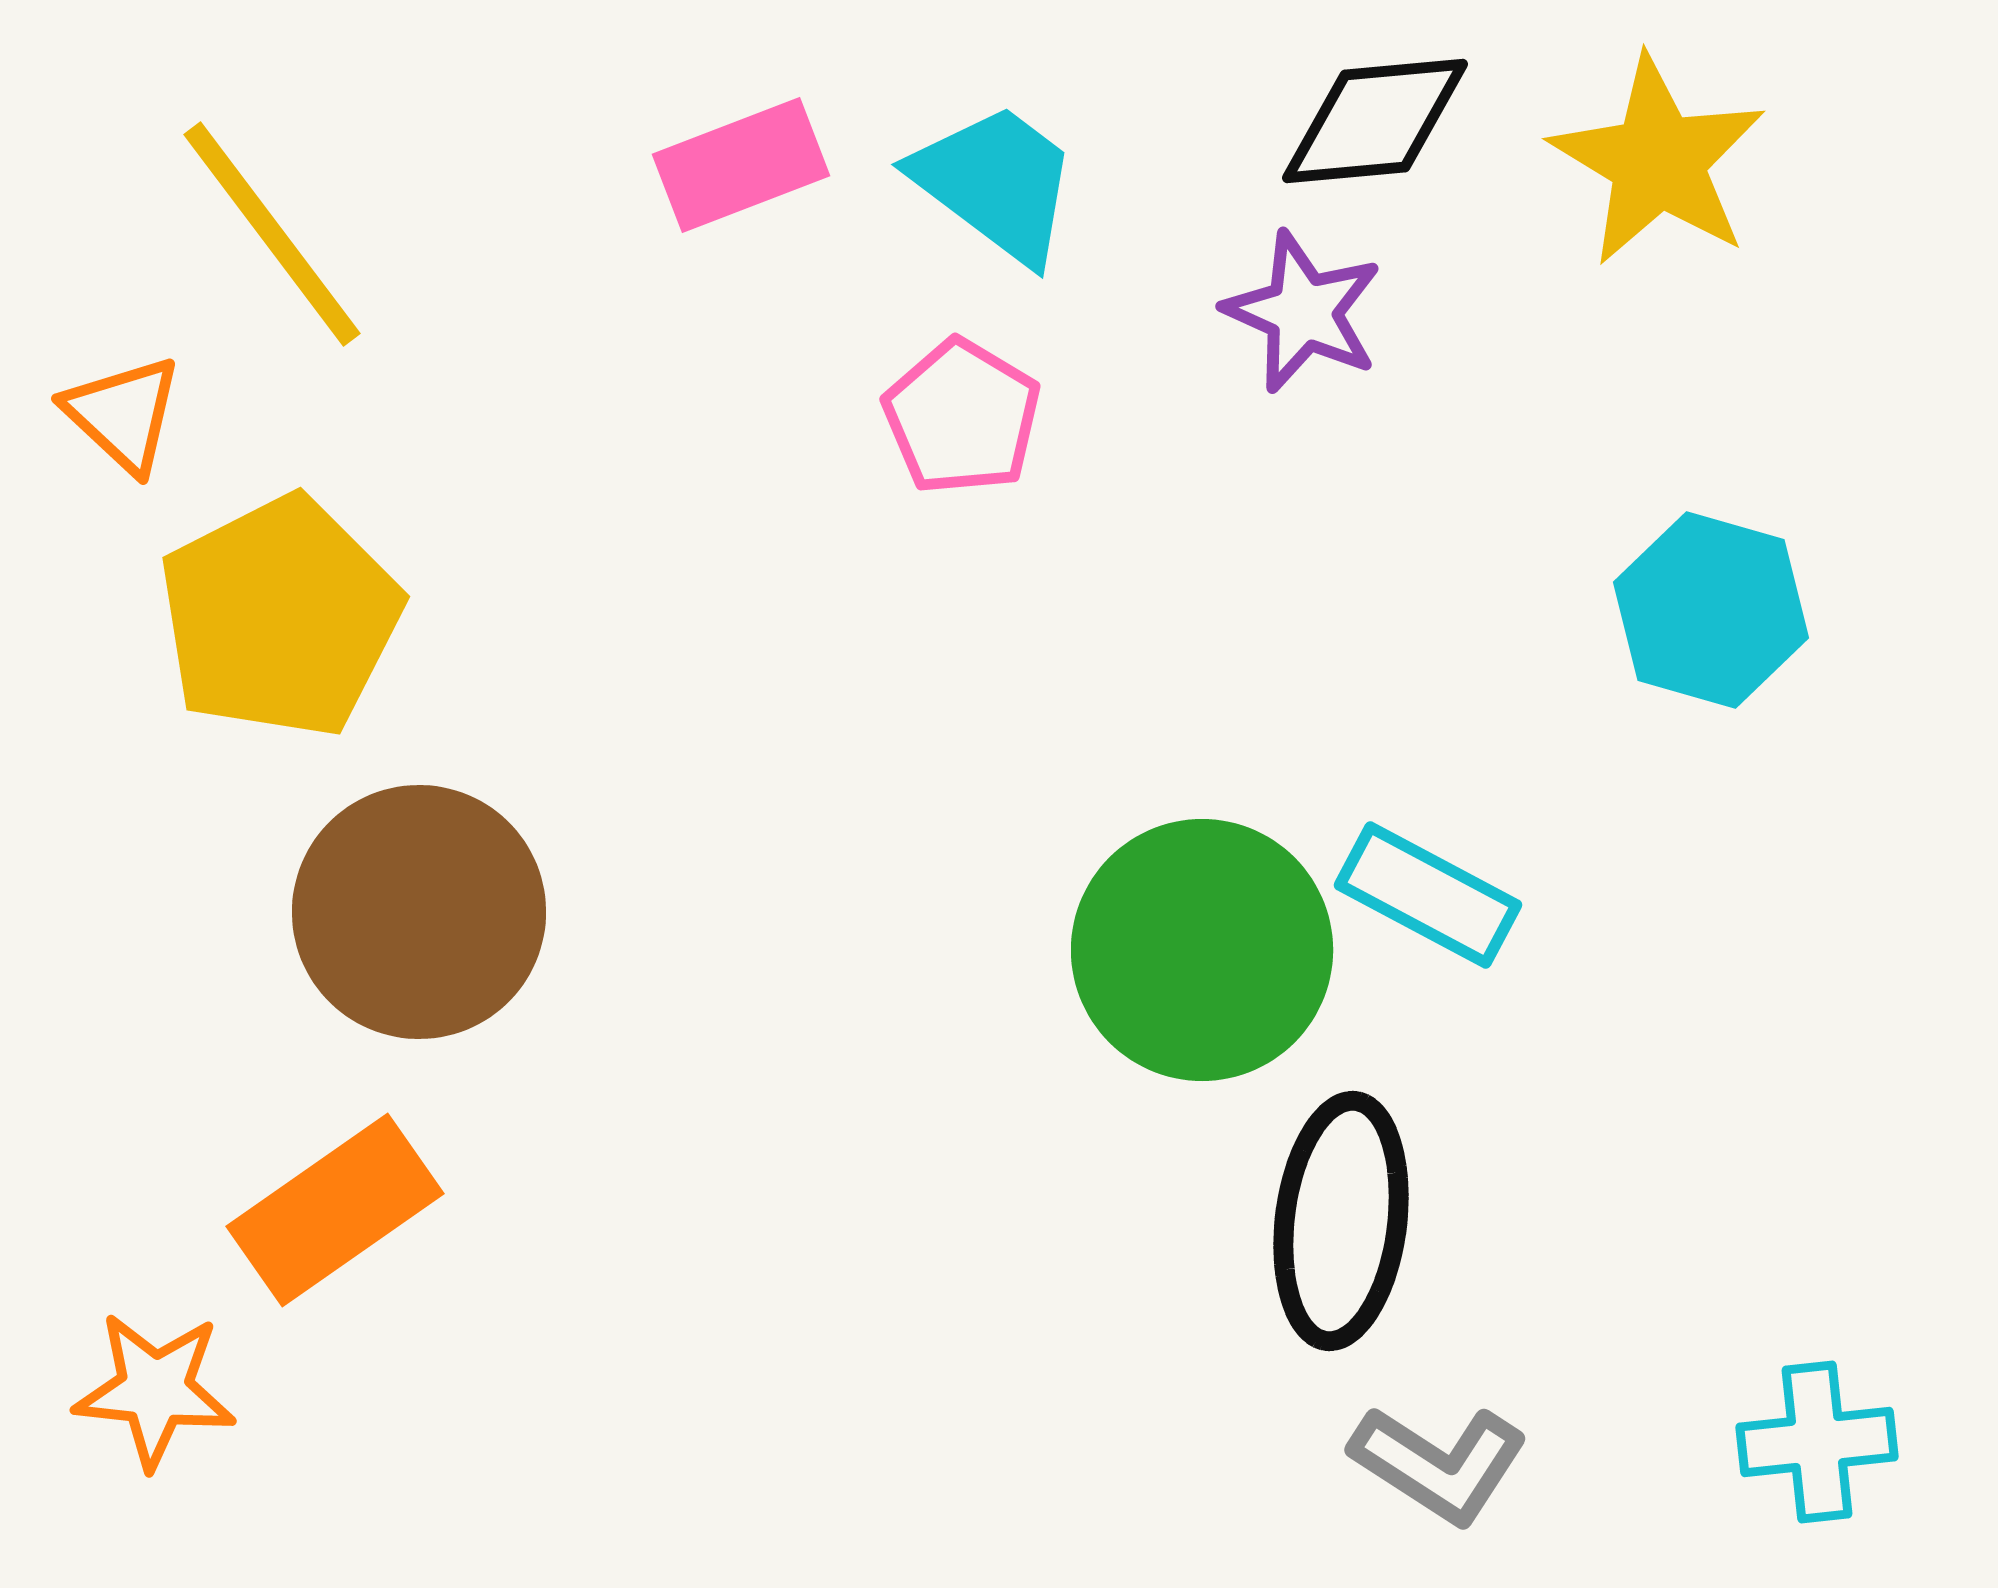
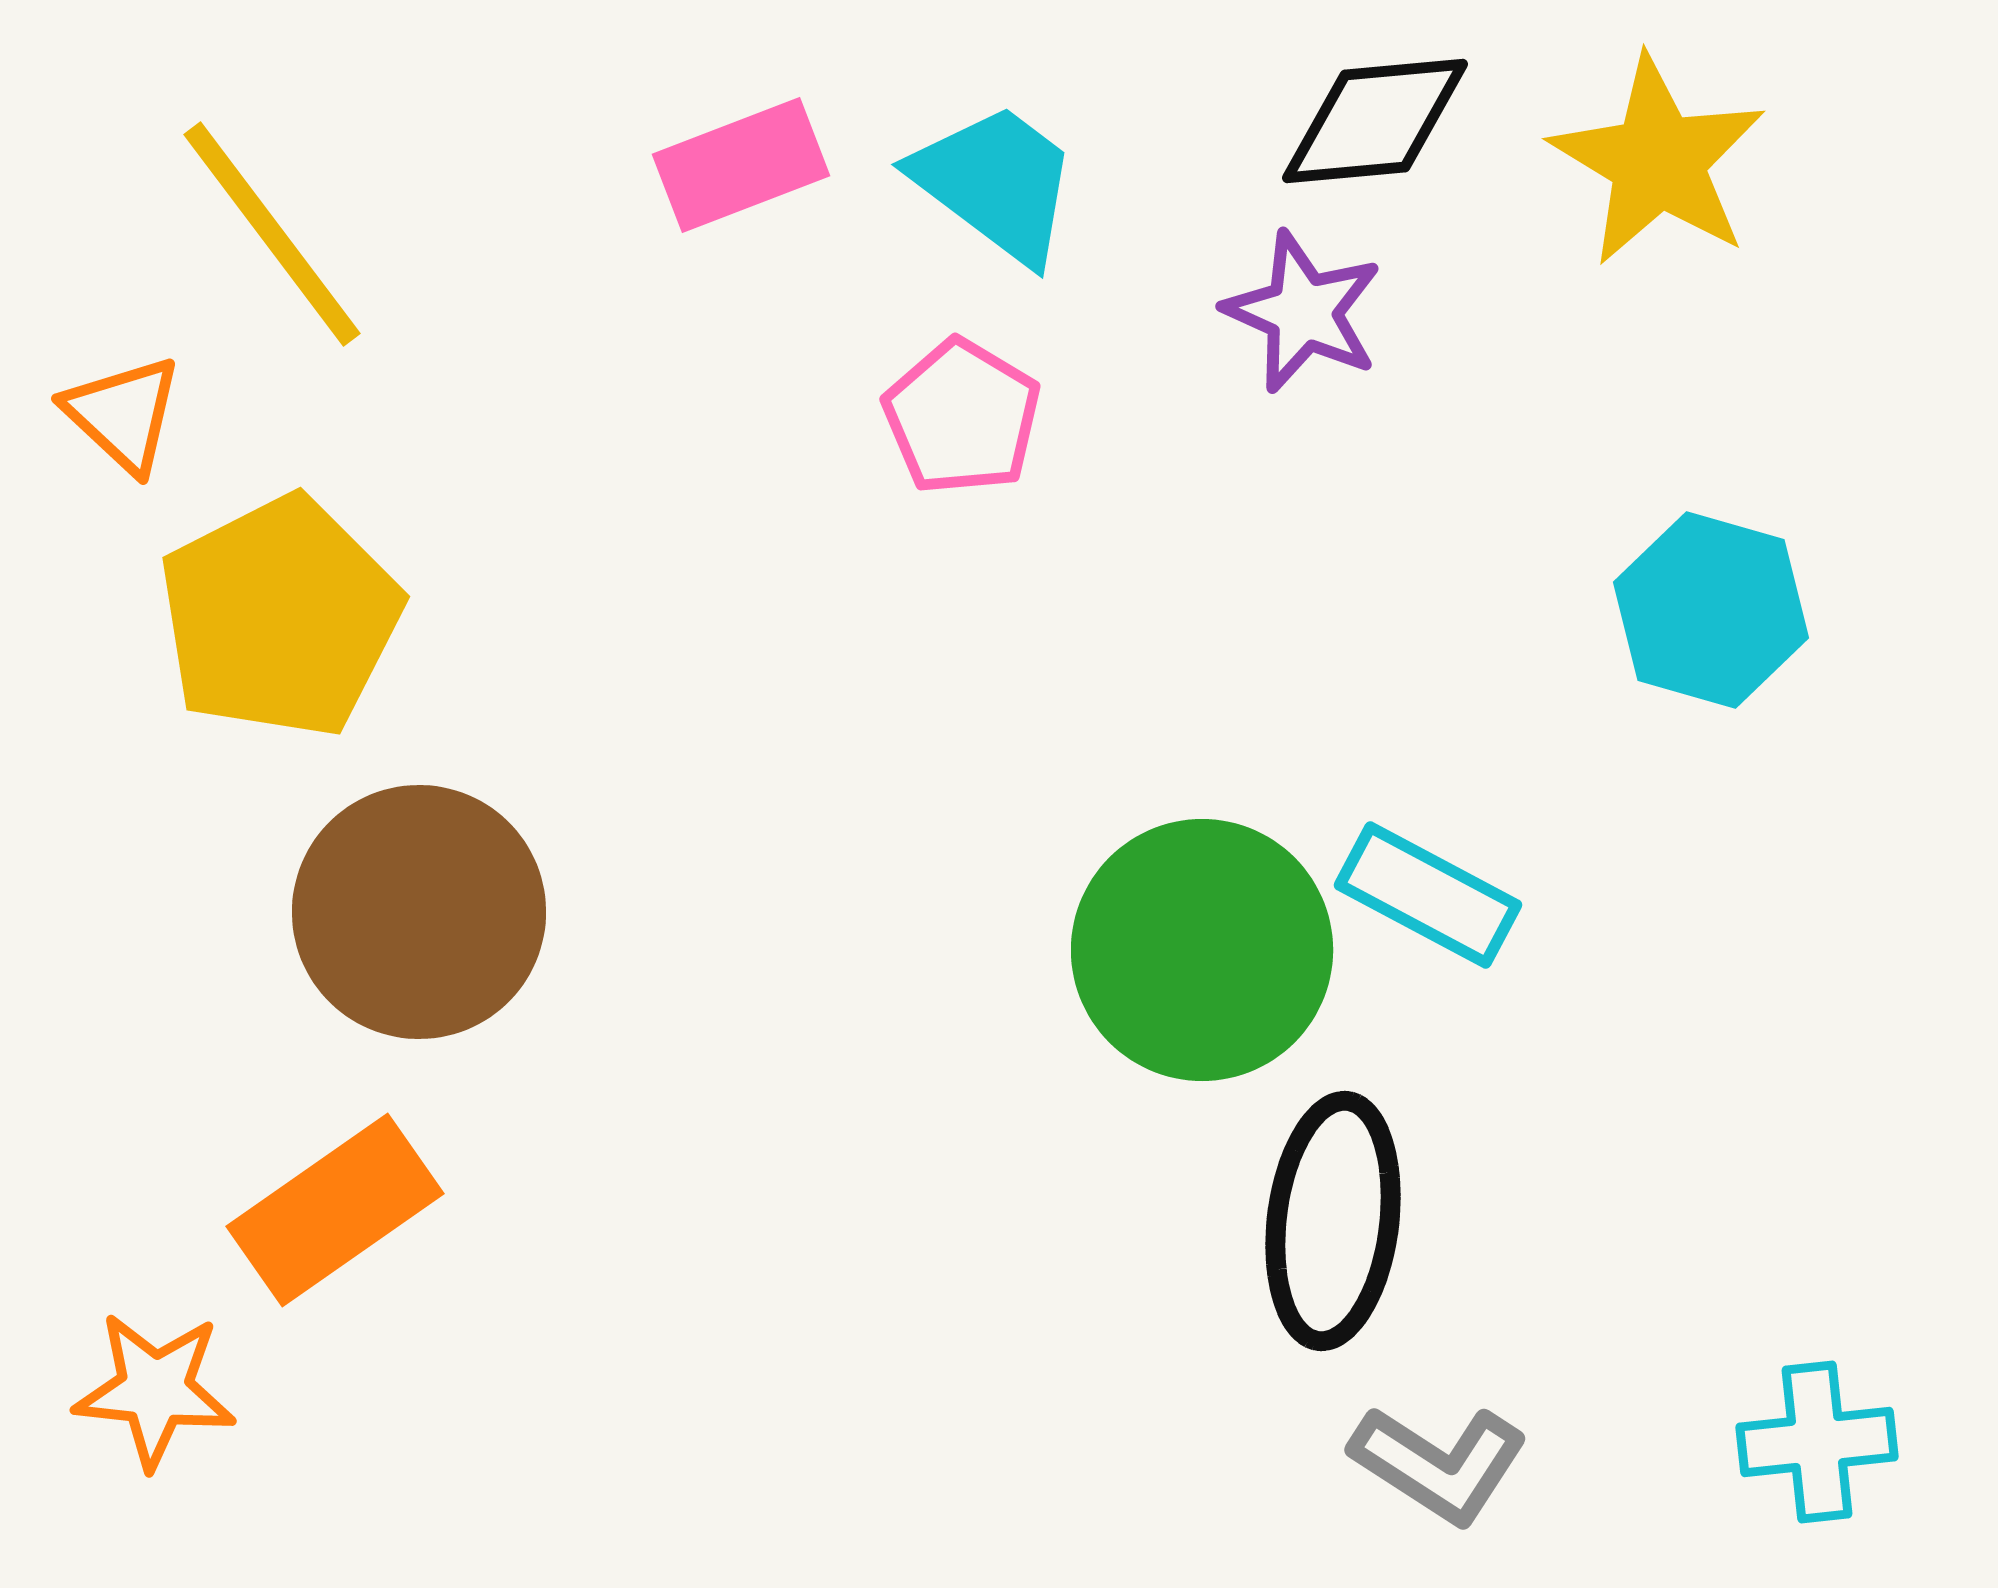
black ellipse: moved 8 px left
